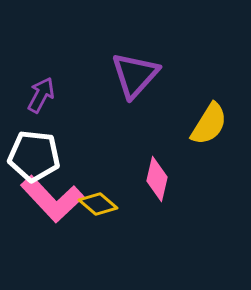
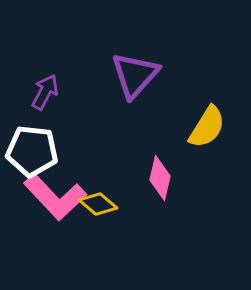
purple arrow: moved 4 px right, 3 px up
yellow semicircle: moved 2 px left, 3 px down
white pentagon: moved 2 px left, 5 px up
pink diamond: moved 3 px right, 1 px up
pink L-shape: moved 3 px right, 2 px up
